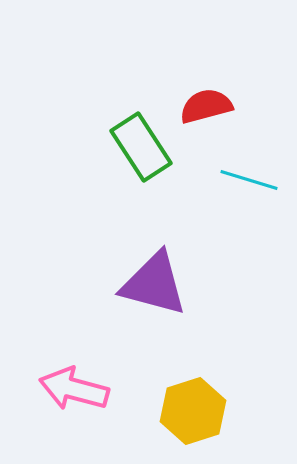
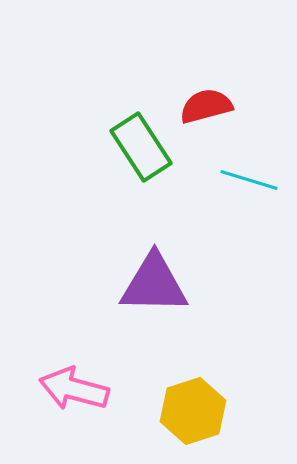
purple triangle: rotated 14 degrees counterclockwise
